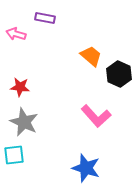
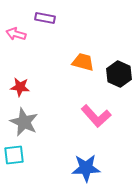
orange trapezoid: moved 8 px left, 6 px down; rotated 25 degrees counterclockwise
blue star: rotated 20 degrees counterclockwise
